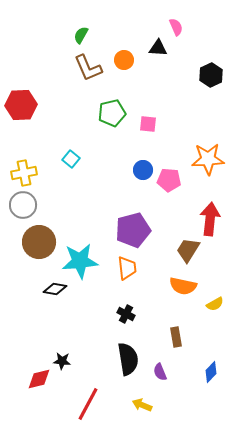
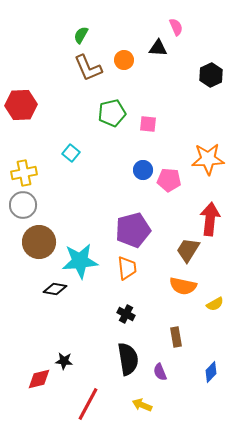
cyan square: moved 6 px up
black star: moved 2 px right
